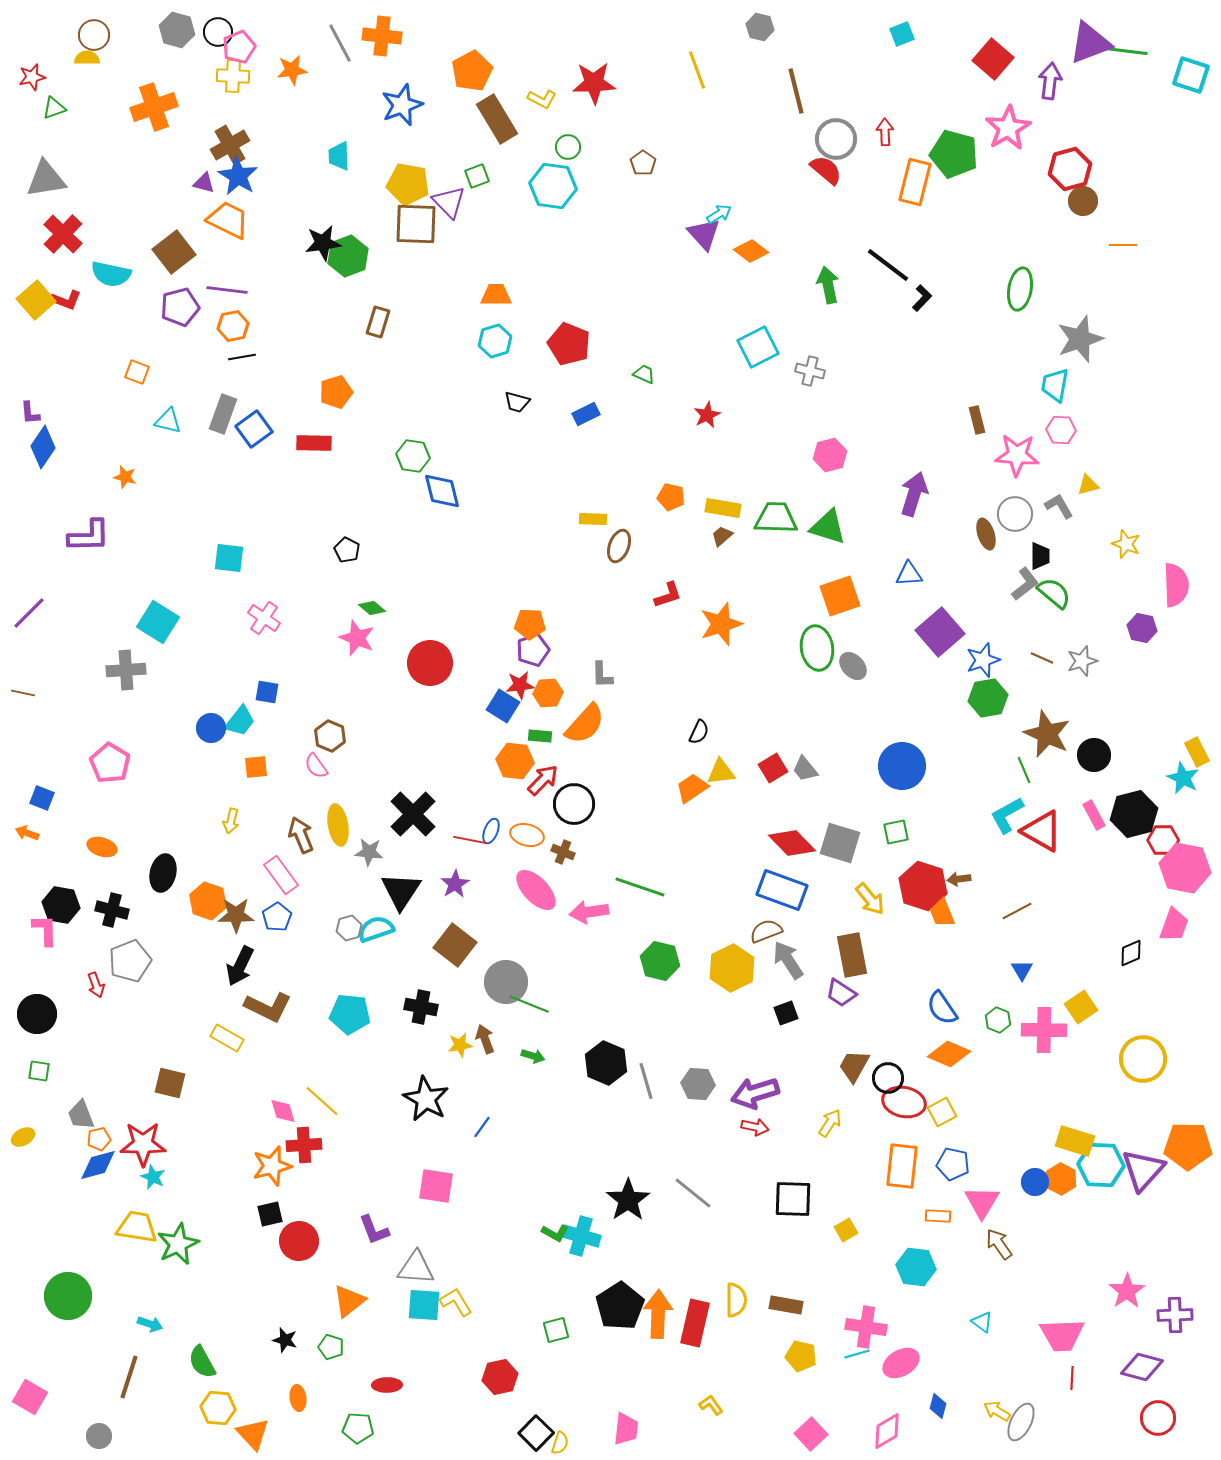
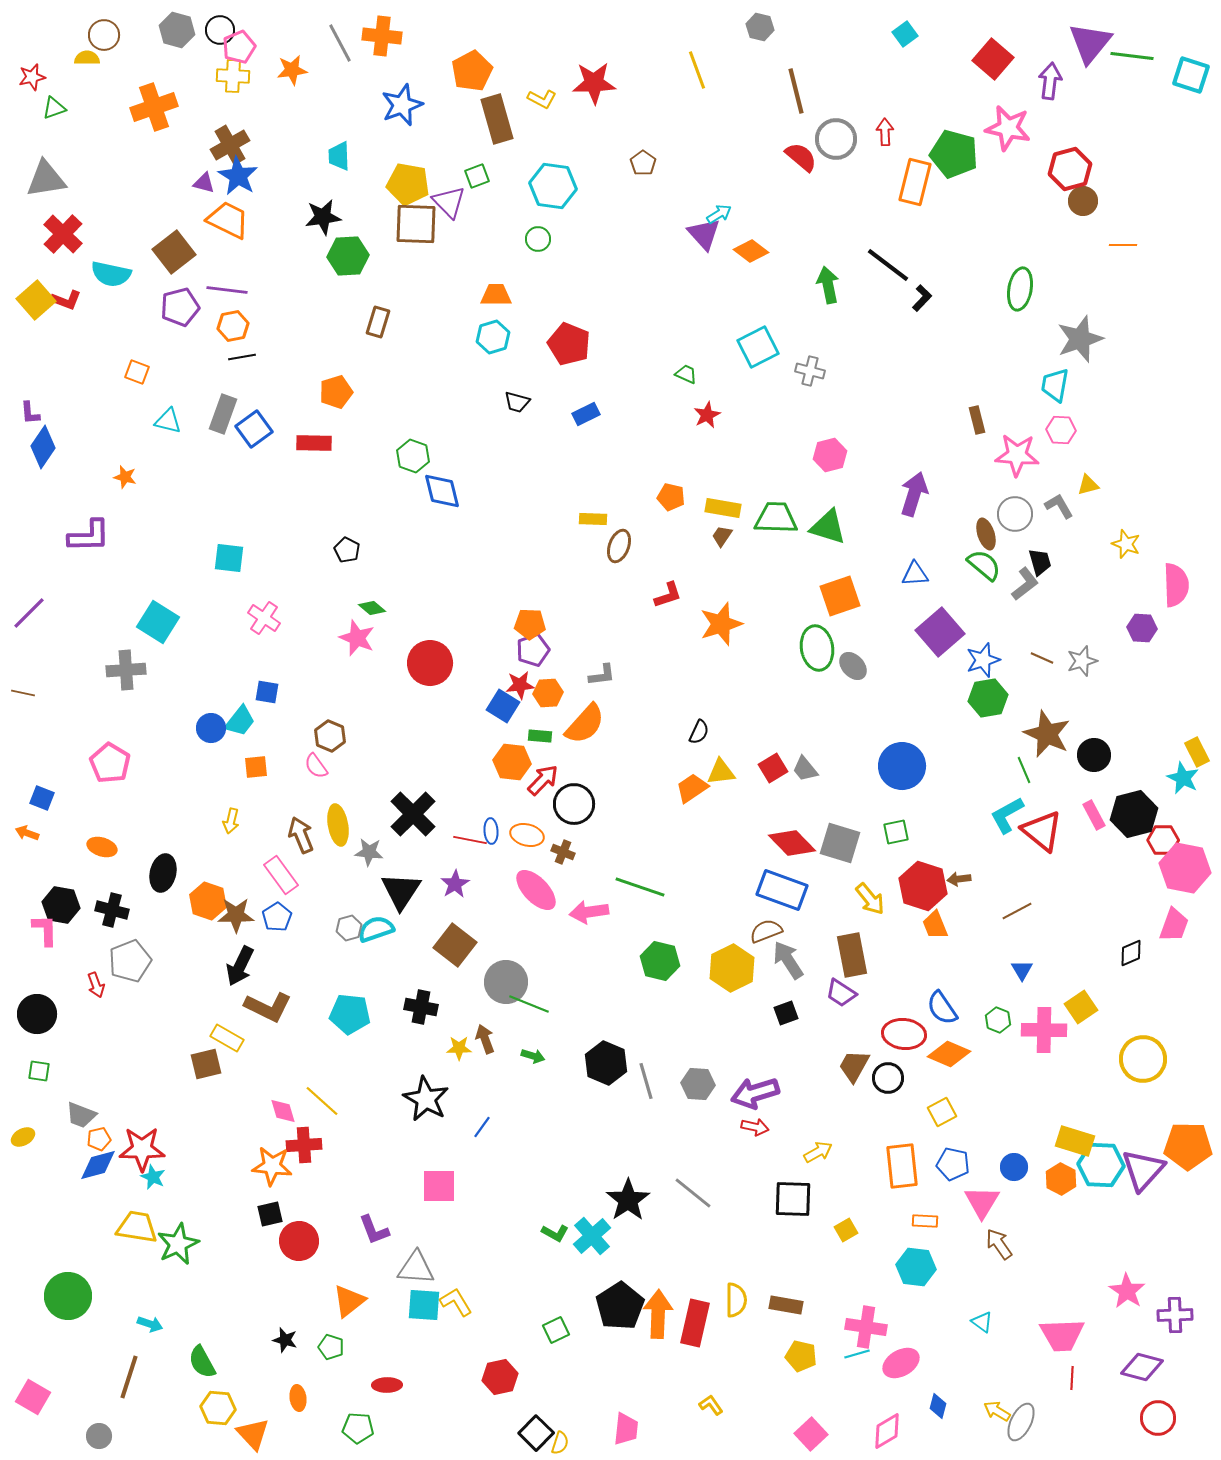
black circle at (218, 32): moved 2 px right, 2 px up
cyan square at (902, 34): moved 3 px right; rotated 15 degrees counterclockwise
brown circle at (94, 35): moved 10 px right
purple triangle at (1090, 43): rotated 30 degrees counterclockwise
green line at (1126, 51): moved 6 px right, 5 px down
brown rectangle at (497, 119): rotated 15 degrees clockwise
pink star at (1008, 128): rotated 30 degrees counterclockwise
green circle at (568, 147): moved 30 px left, 92 px down
red semicircle at (826, 170): moved 25 px left, 13 px up
black star at (323, 243): moved 26 px up
green hexagon at (348, 256): rotated 18 degrees clockwise
cyan hexagon at (495, 341): moved 2 px left, 4 px up
green trapezoid at (644, 374): moved 42 px right
green hexagon at (413, 456): rotated 12 degrees clockwise
brown trapezoid at (722, 536): rotated 15 degrees counterclockwise
black trapezoid at (1040, 556): moved 6 px down; rotated 16 degrees counterclockwise
blue triangle at (909, 574): moved 6 px right
green semicircle at (1054, 593): moved 70 px left, 28 px up
purple hexagon at (1142, 628): rotated 8 degrees counterclockwise
gray L-shape at (602, 675): rotated 96 degrees counterclockwise
orange hexagon at (515, 761): moved 3 px left, 1 px down
blue ellipse at (491, 831): rotated 25 degrees counterclockwise
red triangle at (1042, 831): rotated 9 degrees clockwise
orange trapezoid at (942, 913): moved 7 px left, 12 px down
yellow star at (460, 1045): moved 1 px left, 3 px down; rotated 10 degrees clockwise
brown square at (170, 1083): moved 36 px right, 19 px up; rotated 28 degrees counterclockwise
red ellipse at (904, 1102): moved 68 px up; rotated 6 degrees counterclockwise
gray trapezoid at (81, 1115): rotated 48 degrees counterclockwise
yellow arrow at (830, 1123): moved 12 px left, 29 px down; rotated 28 degrees clockwise
red star at (143, 1144): moved 1 px left, 5 px down
orange star at (272, 1166): rotated 21 degrees clockwise
orange rectangle at (902, 1166): rotated 12 degrees counterclockwise
blue circle at (1035, 1182): moved 21 px left, 15 px up
pink square at (436, 1186): moved 3 px right; rotated 9 degrees counterclockwise
orange rectangle at (938, 1216): moved 13 px left, 5 px down
cyan cross at (581, 1236): moved 11 px right; rotated 33 degrees clockwise
pink star at (1127, 1291): rotated 6 degrees counterclockwise
green square at (556, 1330): rotated 12 degrees counterclockwise
pink square at (30, 1397): moved 3 px right
